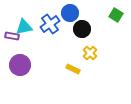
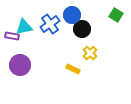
blue circle: moved 2 px right, 2 px down
